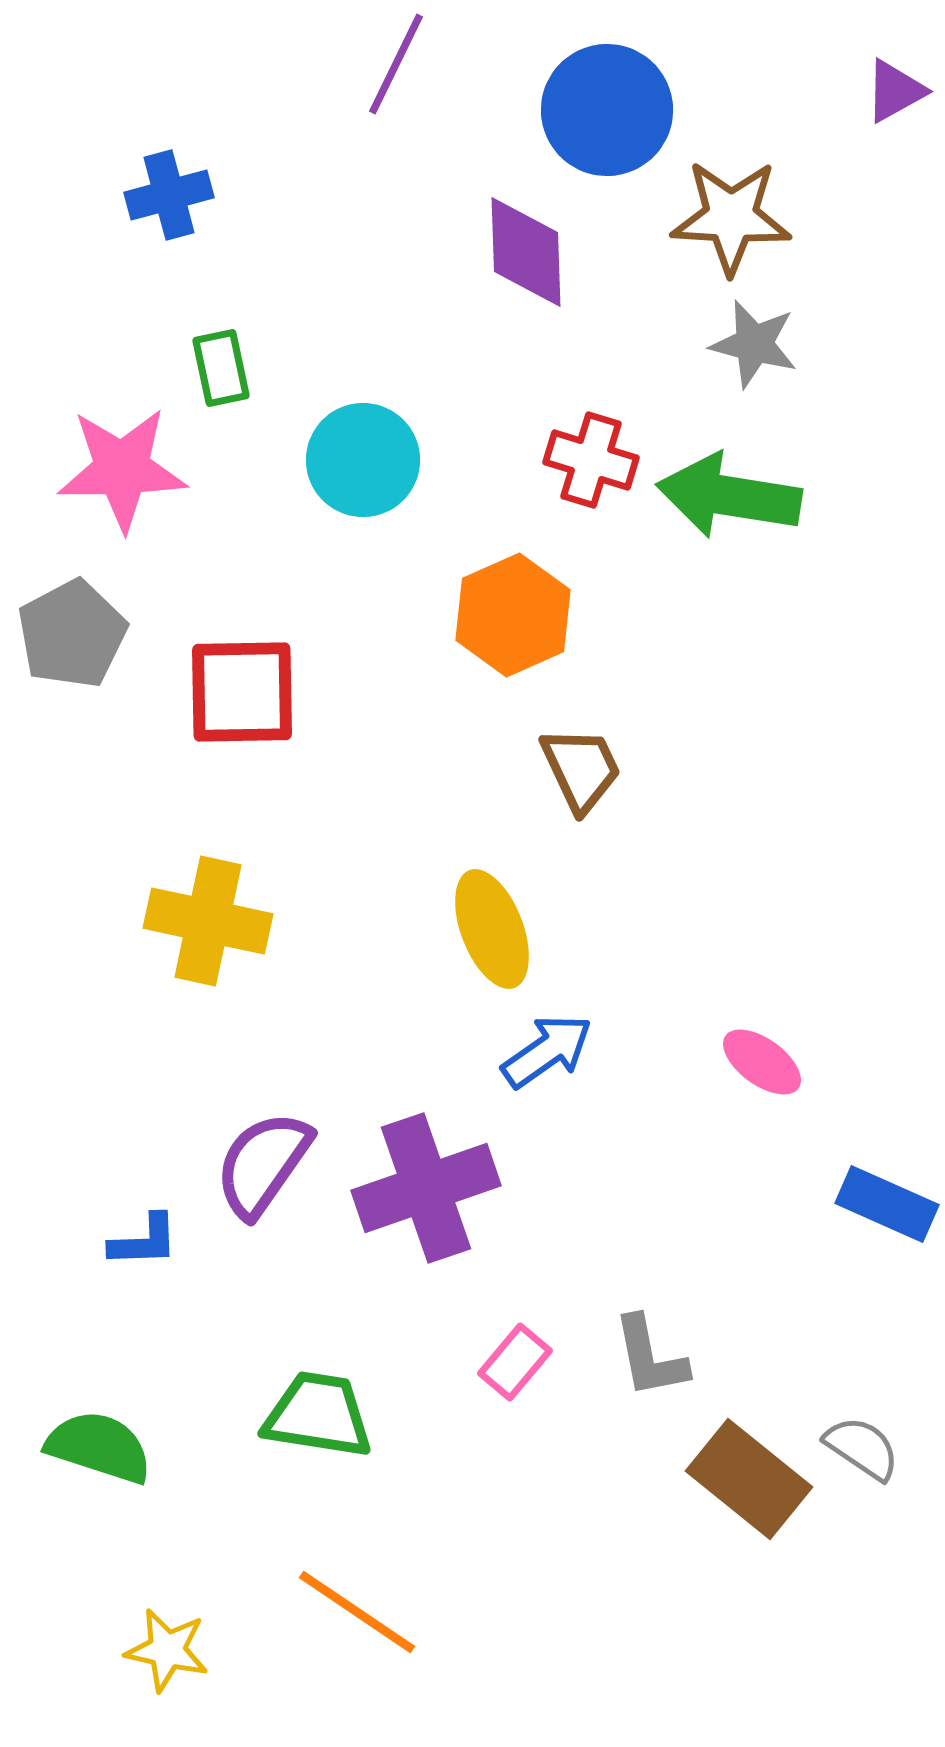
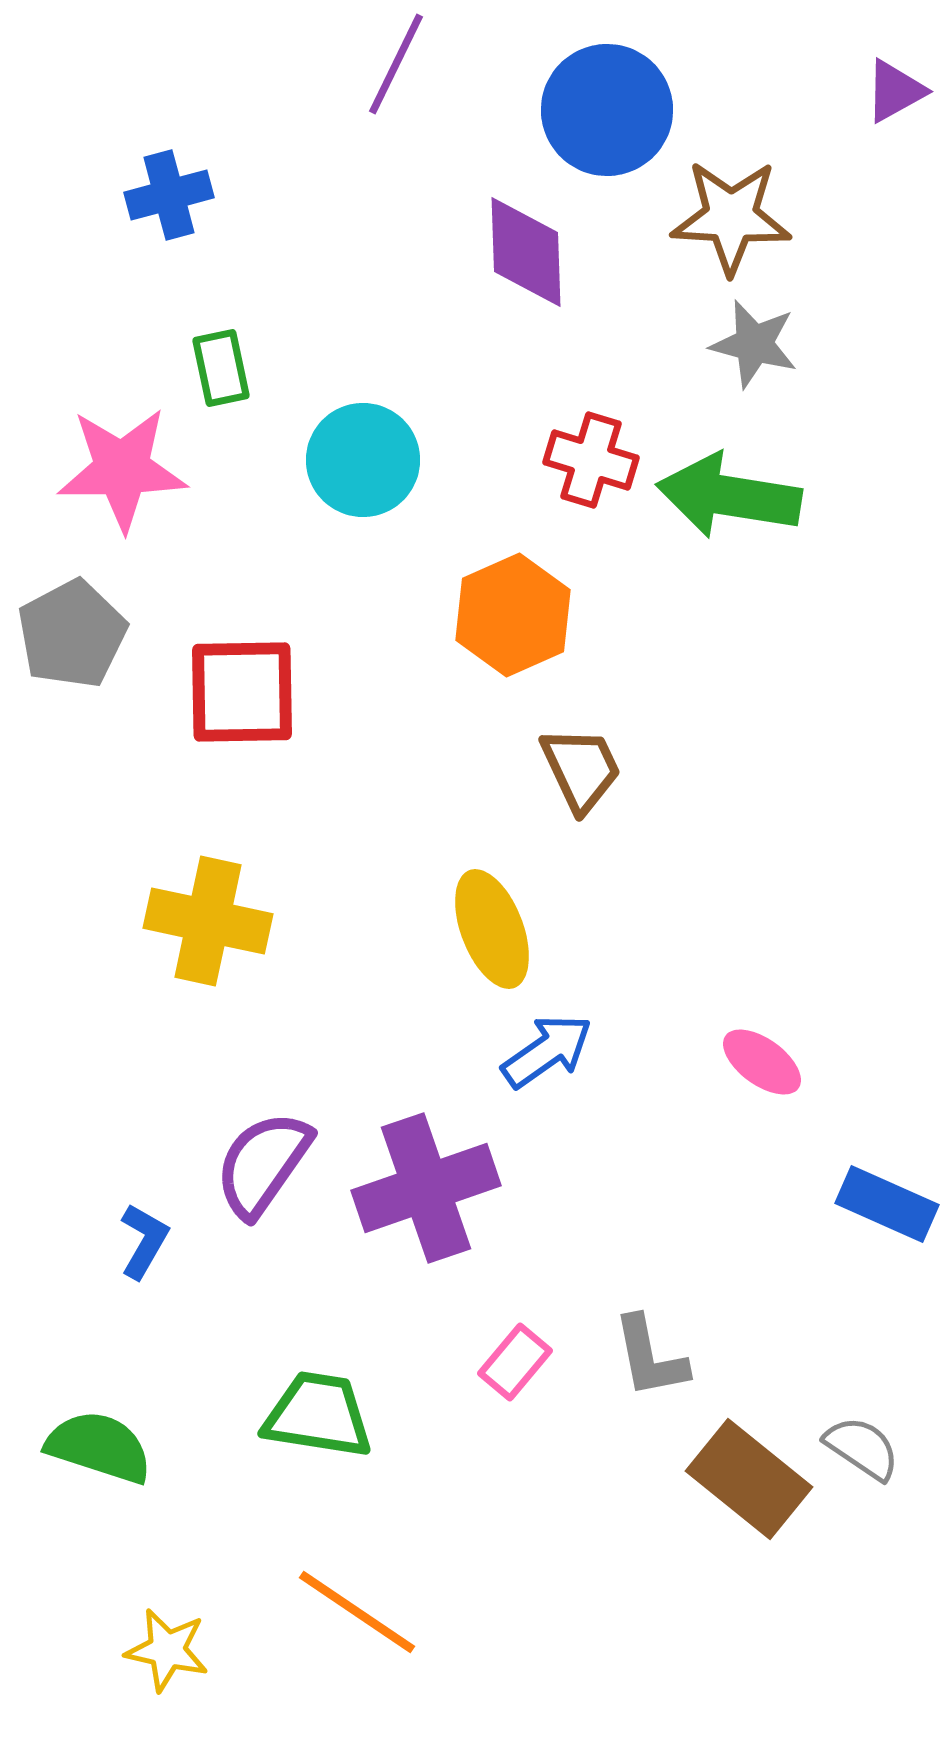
blue L-shape: rotated 58 degrees counterclockwise
